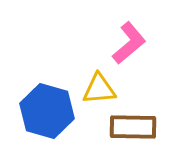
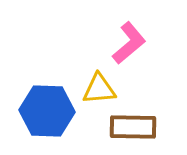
blue hexagon: rotated 14 degrees counterclockwise
